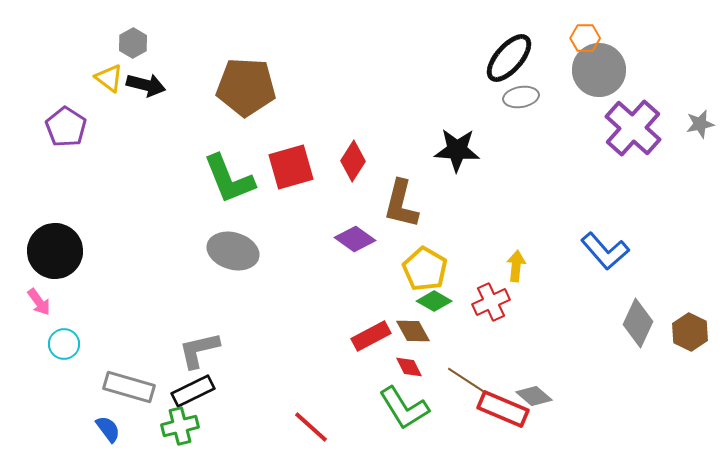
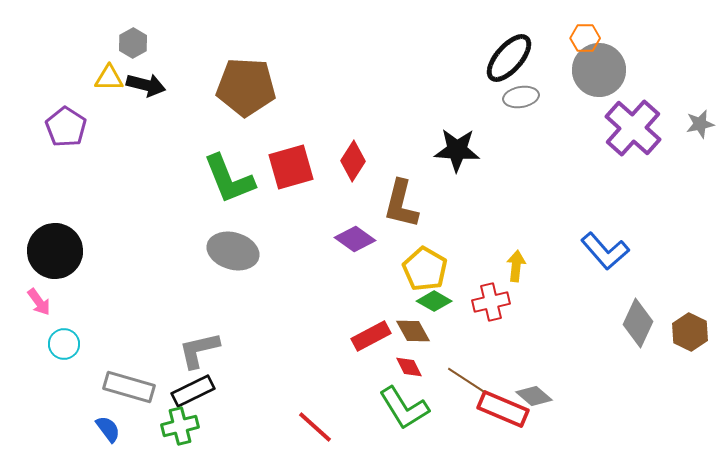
yellow triangle at (109, 78): rotated 36 degrees counterclockwise
red cross at (491, 302): rotated 12 degrees clockwise
red line at (311, 427): moved 4 px right
